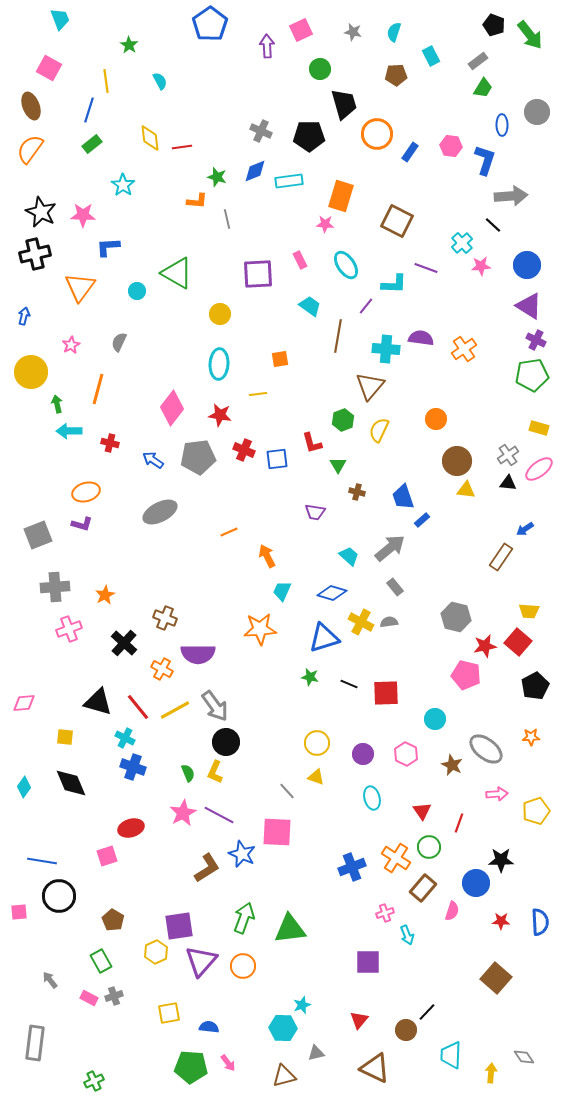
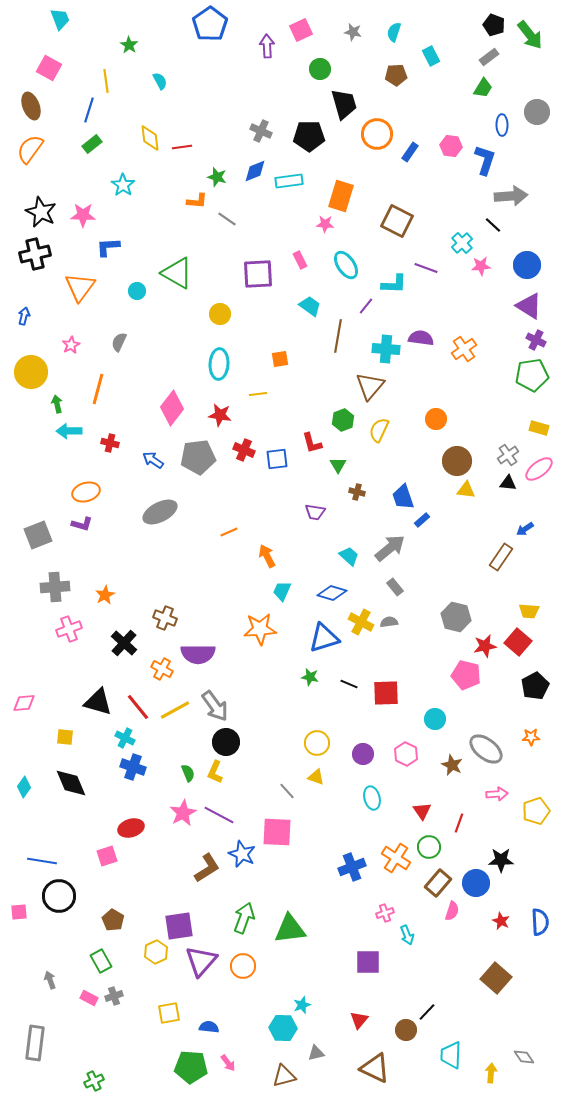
gray rectangle at (478, 61): moved 11 px right, 4 px up
gray line at (227, 219): rotated 42 degrees counterclockwise
brown rectangle at (423, 888): moved 15 px right, 5 px up
red star at (501, 921): rotated 24 degrees clockwise
gray arrow at (50, 980): rotated 18 degrees clockwise
